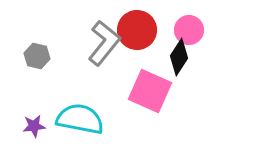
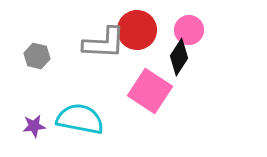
gray L-shape: rotated 54 degrees clockwise
pink square: rotated 9 degrees clockwise
